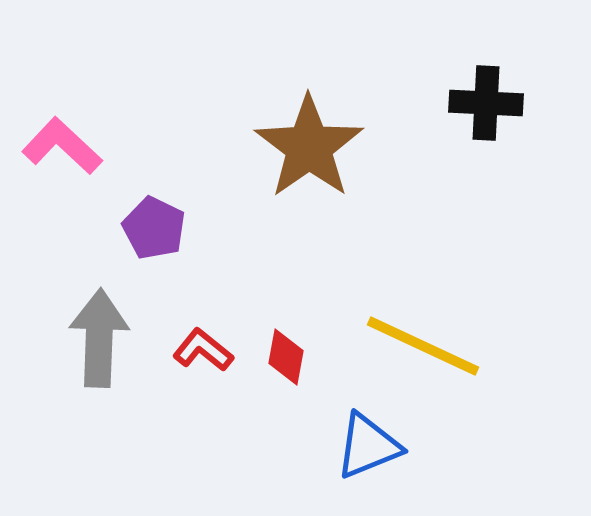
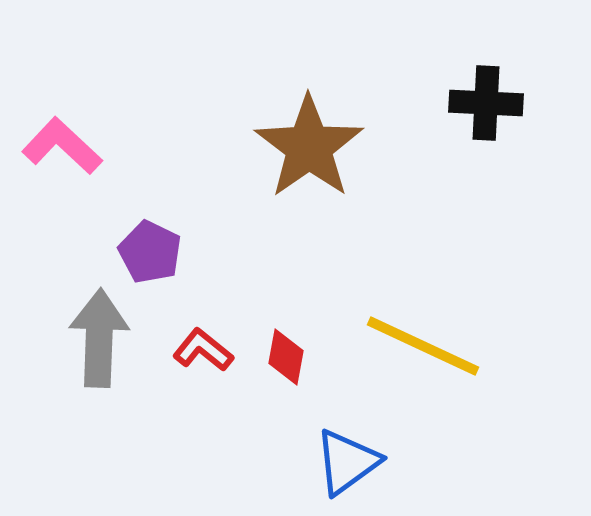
purple pentagon: moved 4 px left, 24 px down
blue triangle: moved 21 px left, 16 px down; rotated 14 degrees counterclockwise
